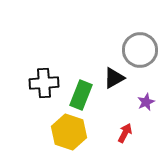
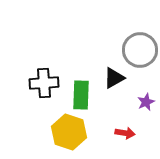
green rectangle: rotated 20 degrees counterclockwise
red arrow: rotated 72 degrees clockwise
